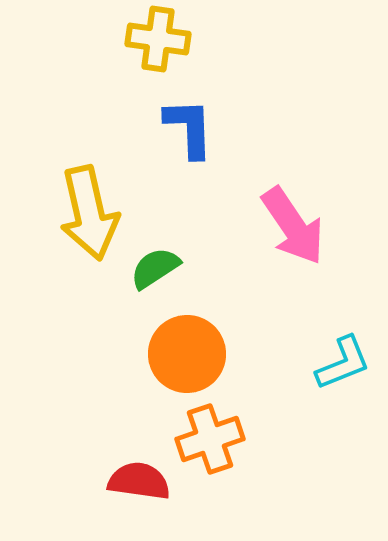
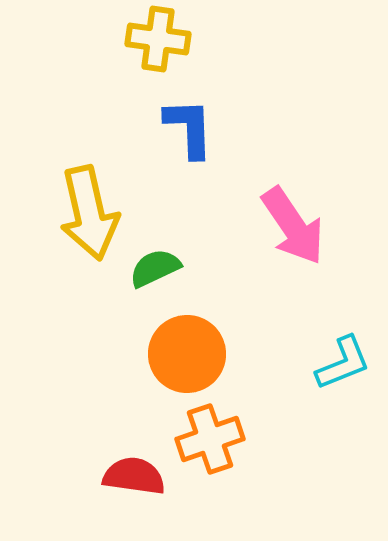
green semicircle: rotated 8 degrees clockwise
red semicircle: moved 5 px left, 5 px up
